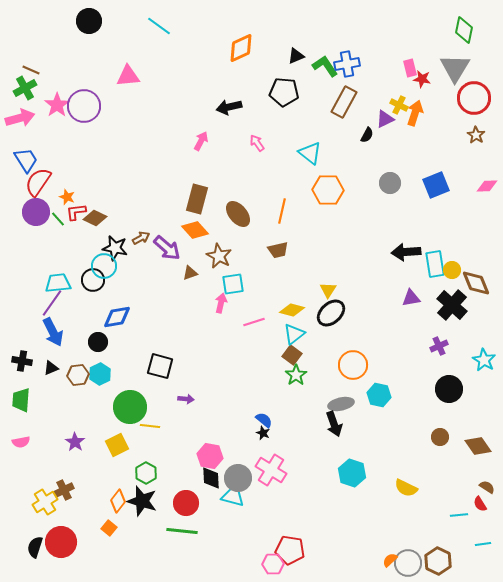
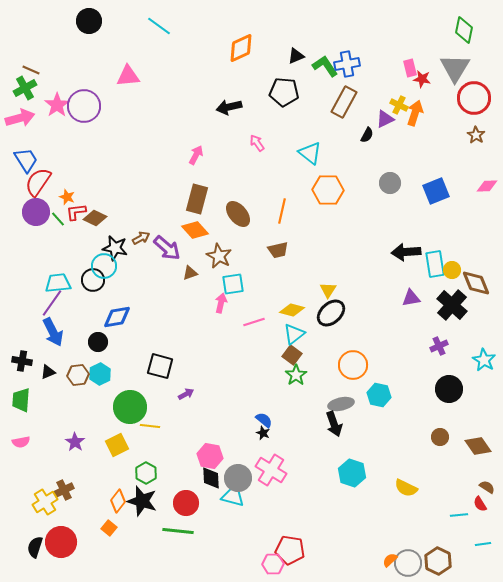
pink arrow at (201, 141): moved 5 px left, 14 px down
blue square at (436, 185): moved 6 px down
black triangle at (51, 368): moved 3 px left, 4 px down
purple arrow at (186, 399): moved 5 px up; rotated 35 degrees counterclockwise
green line at (182, 531): moved 4 px left
